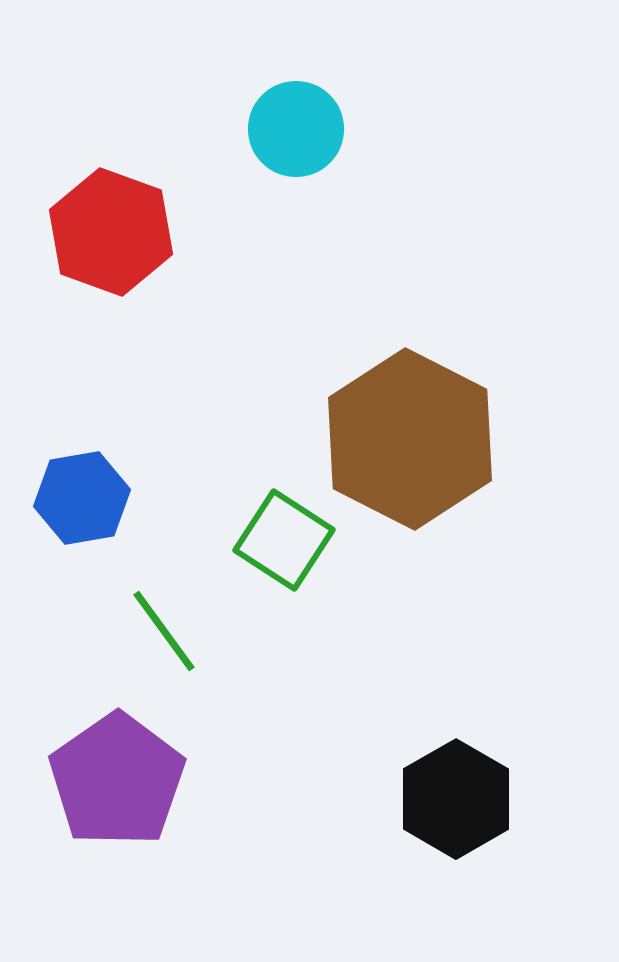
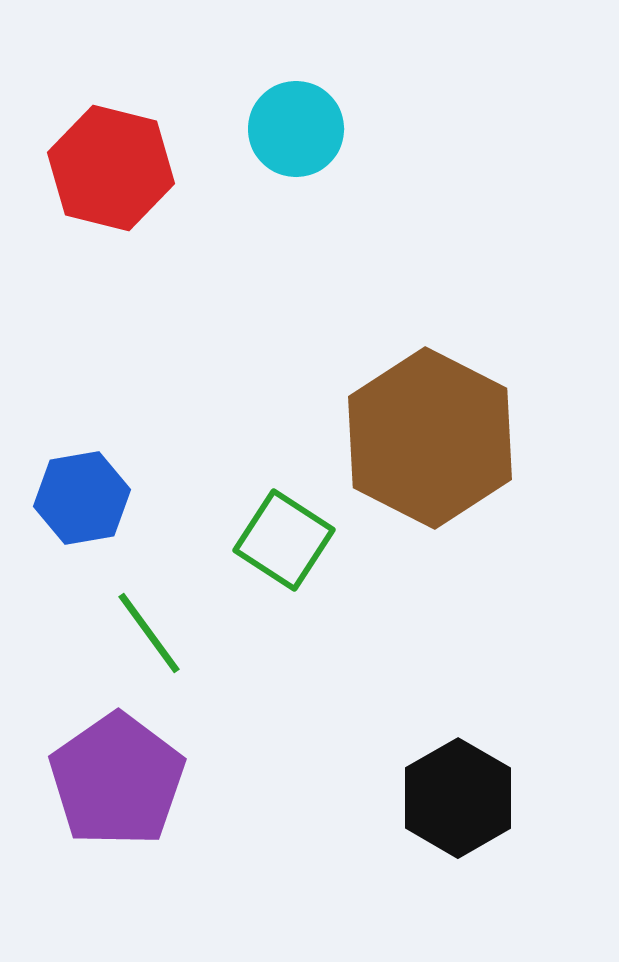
red hexagon: moved 64 px up; rotated 6 degrees counterclockwise
brown hexagon: moved 20 px right, 1 px up
green line: moved 15 px left, 2 px down
black hexagon: moved 2 px right, 1 px up
